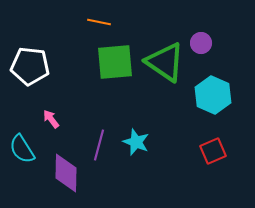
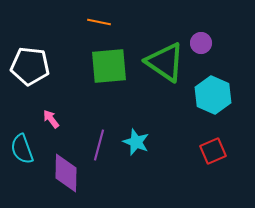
green square: moved 6 px left, 4 px down
cyan semicircle: rotated 12 degrees clockwise
